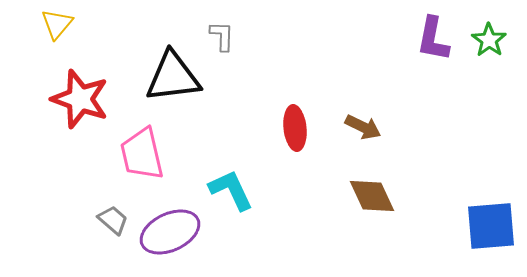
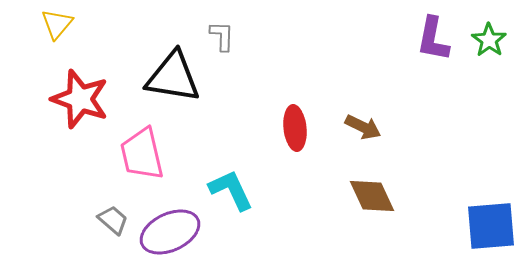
black triangle: rotated 16 degrees clockwise
